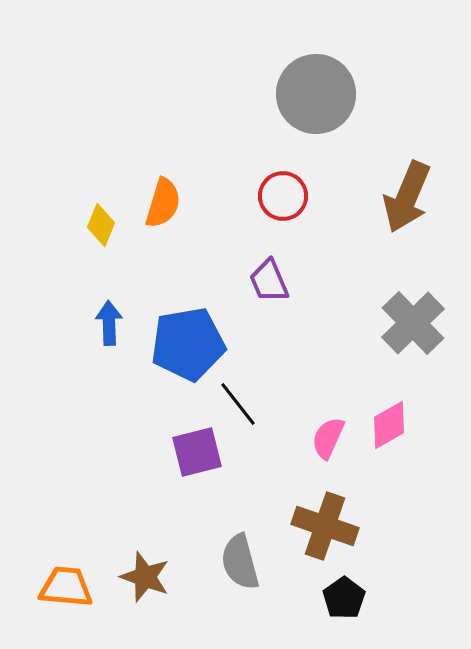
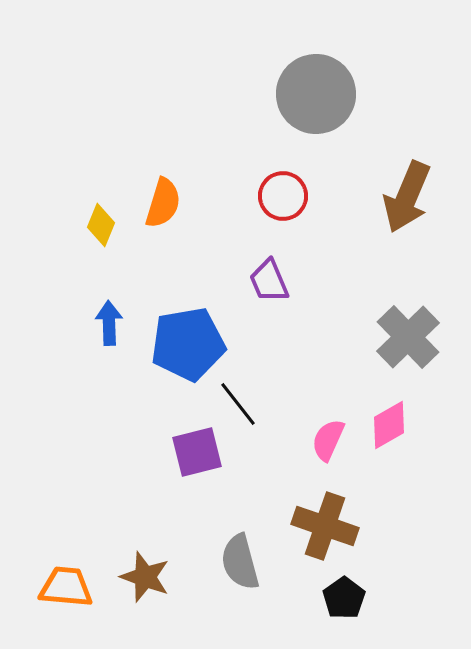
gray cross: moved 5 px left, 14 px down
pink semicircle: moved 2 px down
